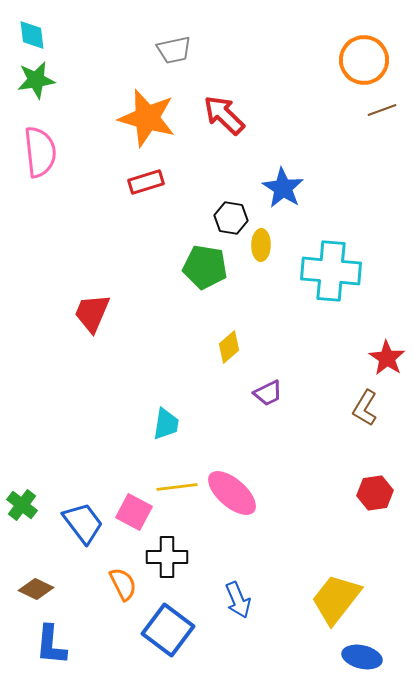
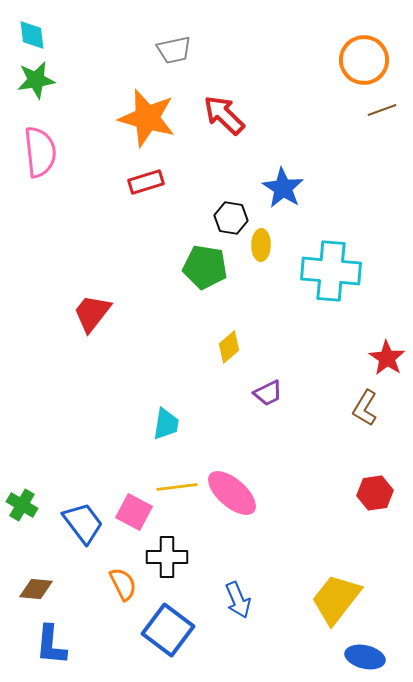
red trapezoid: rotated 15 degrees clockwise
green cross: rotated 8 degrees counterclockwise
brown diamond: rotated 20 degrees counterclockwise
blue ellipse: moved 3 px right
